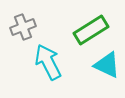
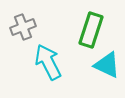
green rectangle: rotated 40 degrees counterclockwise
